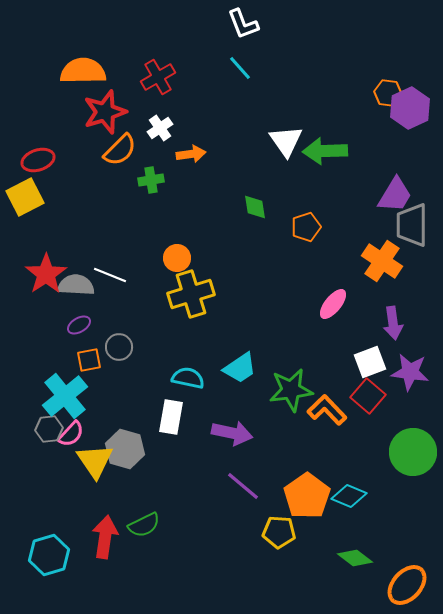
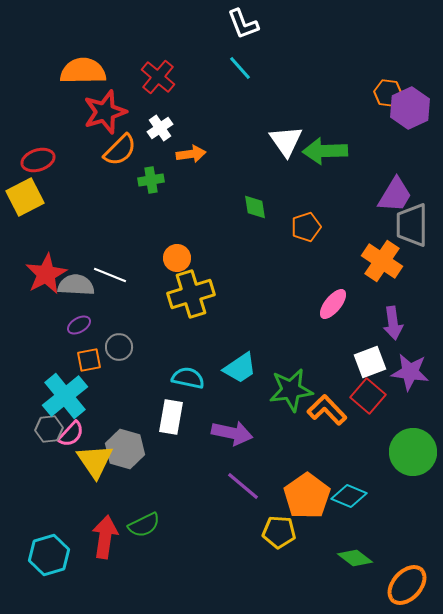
red cross at (158, 77): rotated 20 degrees counterclockwise
red star at (46, 274): rotated 6 degrees clockwise
